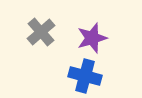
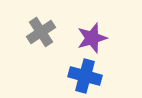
gray cross: rotated 8 degrees clockwise
